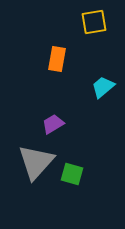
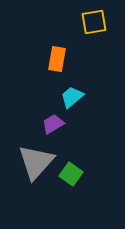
cyan trapezoid: moved 31 px left, 10 px down
green square: moved 1 px left; rotated 20 degrees clockwise
